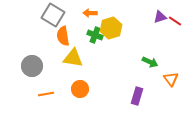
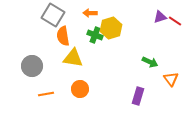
purple rectangle: moved 1 px right
